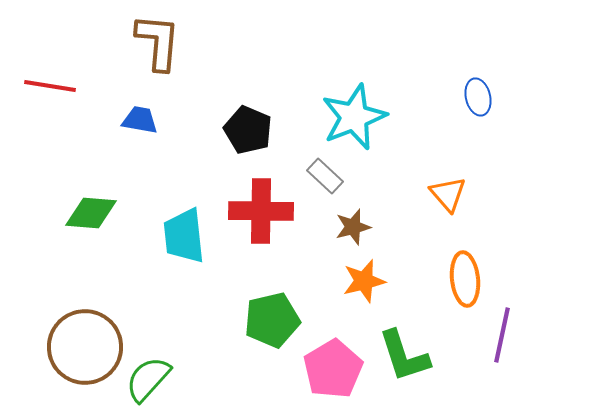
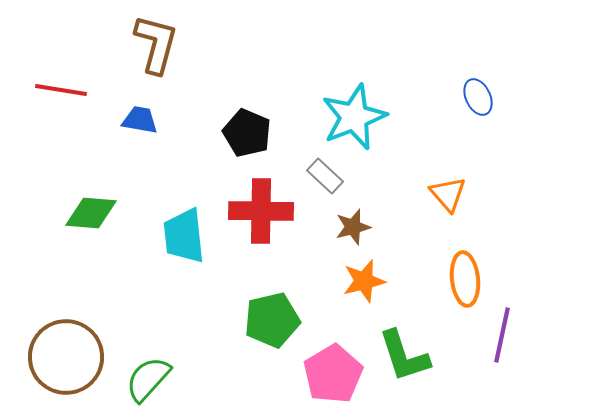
brown L-shape: moved 2 px left, 2 px down; rotated 10 degrees clockwise
red line: moved 11 px right, 4 px down
blue ellipse: rotated 12 degrees counterclockwise
black pentagon: moved 1 px left, 3 px down
brown circle: moved 19 px left, 10 px down
pink pentagon: moved 5 px down
